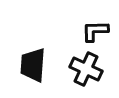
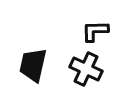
black trapezoid: rotated 9 degrees clockwise
